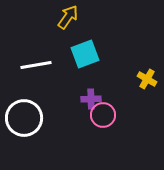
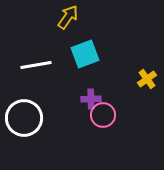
yellow cross: rotated 24 degrees clockwise
